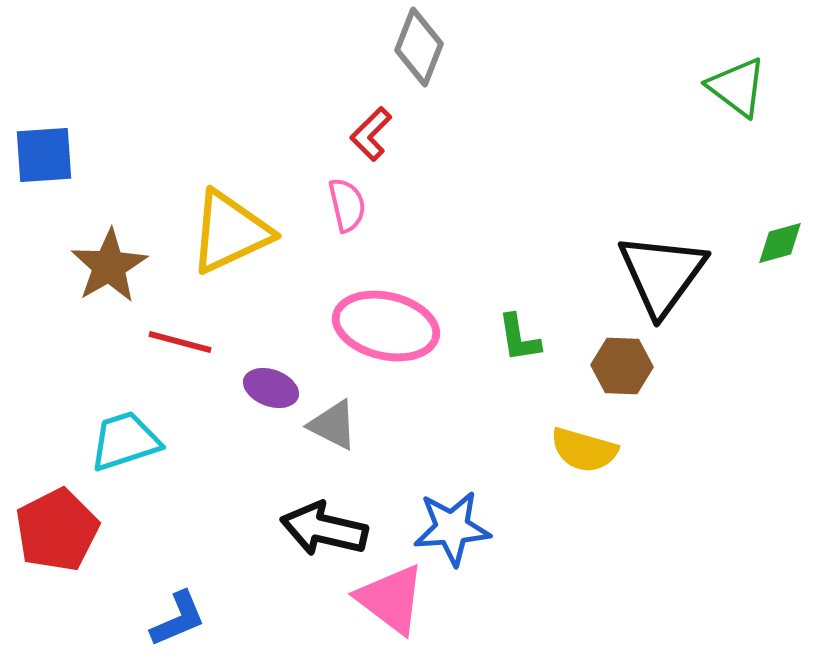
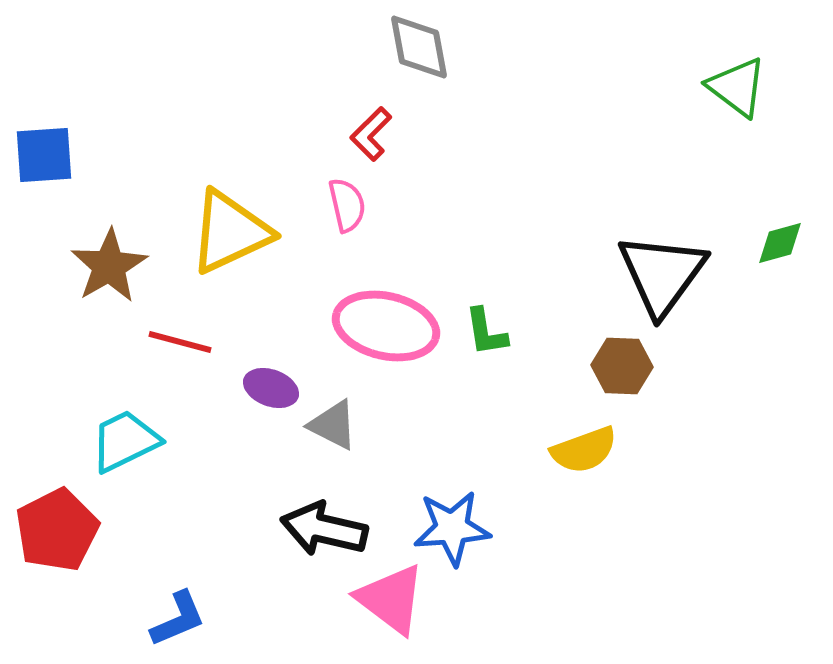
gray diamond: rotated 32 degrees counterclockwise
green L-shape: moved 33 px left, 6 px up
cyan trapezoid: rotated 8 degrees counterclockwise
yellow semicircle: rotated 36 degrees counterclockwise
